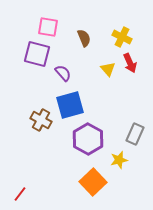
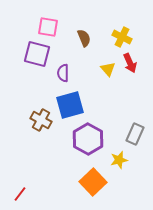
purple semicircle: rotated 138 degrees counterclockwise
